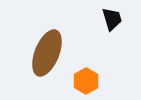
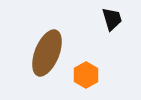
orange hexagon: moved 6 px up
